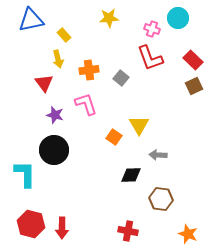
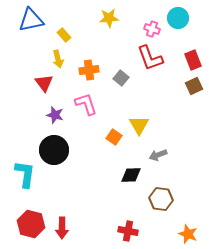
red rectangle: rotated 24 degrees clockwise
gray arrow: rotated 24 degrees counterclockwise
cyan L-shape: rotated 8 degrees clockwise
